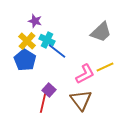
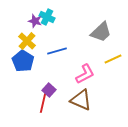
cyan cross: moved 23 px up
blue line: rotated 54 degrees counterclockwise
blue pentagon: moved 2 px left, 1 px down
yellow line: moved 8 px right, 8 px up
brown triangle: rotated 30 degrees counterclockwise
